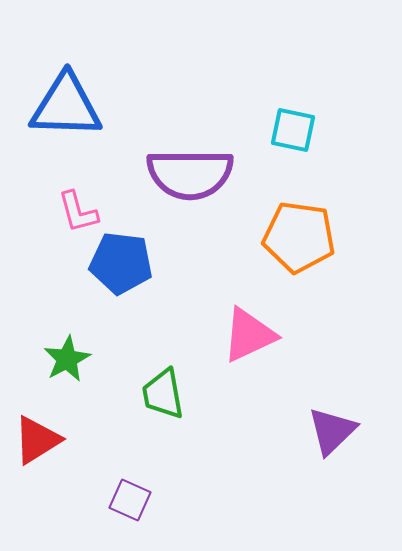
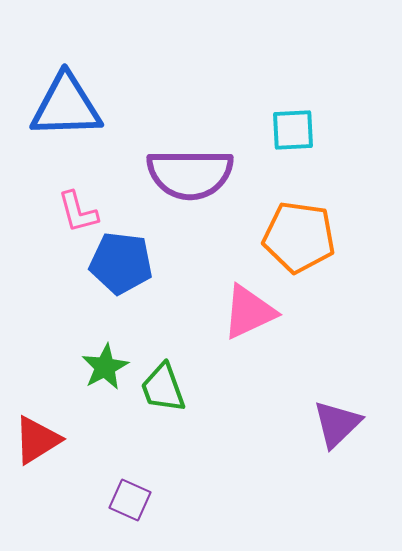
blue triangle: rotated 4 degrees counterclockwise
cyan square: rotated 15 degrees counterclockwise
pink triangle: moved 23 px up
green star: moved 38 px right, 8 px down
green trapezoid: moved 6 px up; rotated 10 degrees counterclockwise
purple triangle: moved 5 px right, 7 px up
